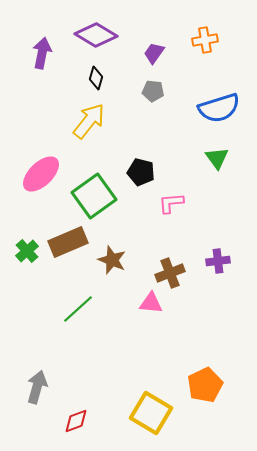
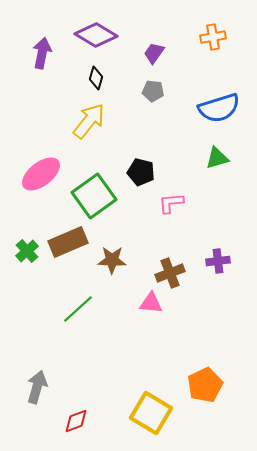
orange cross: moved 8 px right, 3 px up
green triangle: rotated 50 degrees clockwise
pink ellipse: rotated 6 degrees clockwise
brown star: rotated 20 degrees counterclockwise
